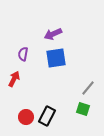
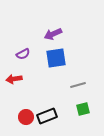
purple semicircle: rotated 128 degrees counterclockwise
red arrow: rotated 126 degrees counterclockwise
gray line: moved 10 px left, 3 px up; rotated 35 degrees clockwise
green square: rotated 32 degrees counterclockwise
black rectangle: rotated 42 degrees clockwise
